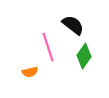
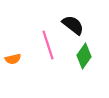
pink line: moved 2 px up
orange semicircle: moved 17 px left, 13 px up
